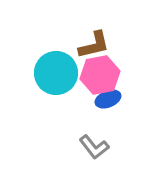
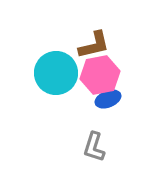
gray L-shape: rotated 56 degrees clockwise
